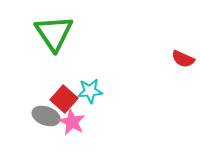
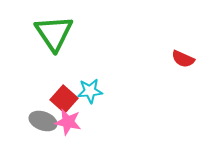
gray ellipse: moved 3 px left, 5 px down
pink star: moved 4 px left; rotated 16 degrees counterclockwise
